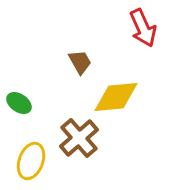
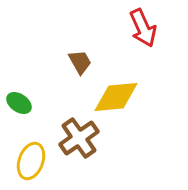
brown cross: rotated 6 degrees clockwise
